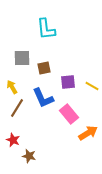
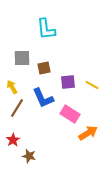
yellow line: moved 1 px up
pink rectangle: moved 1 px right; rotated 18 degrees counterclockwise
red star: rotated 16 degrees clockwise
